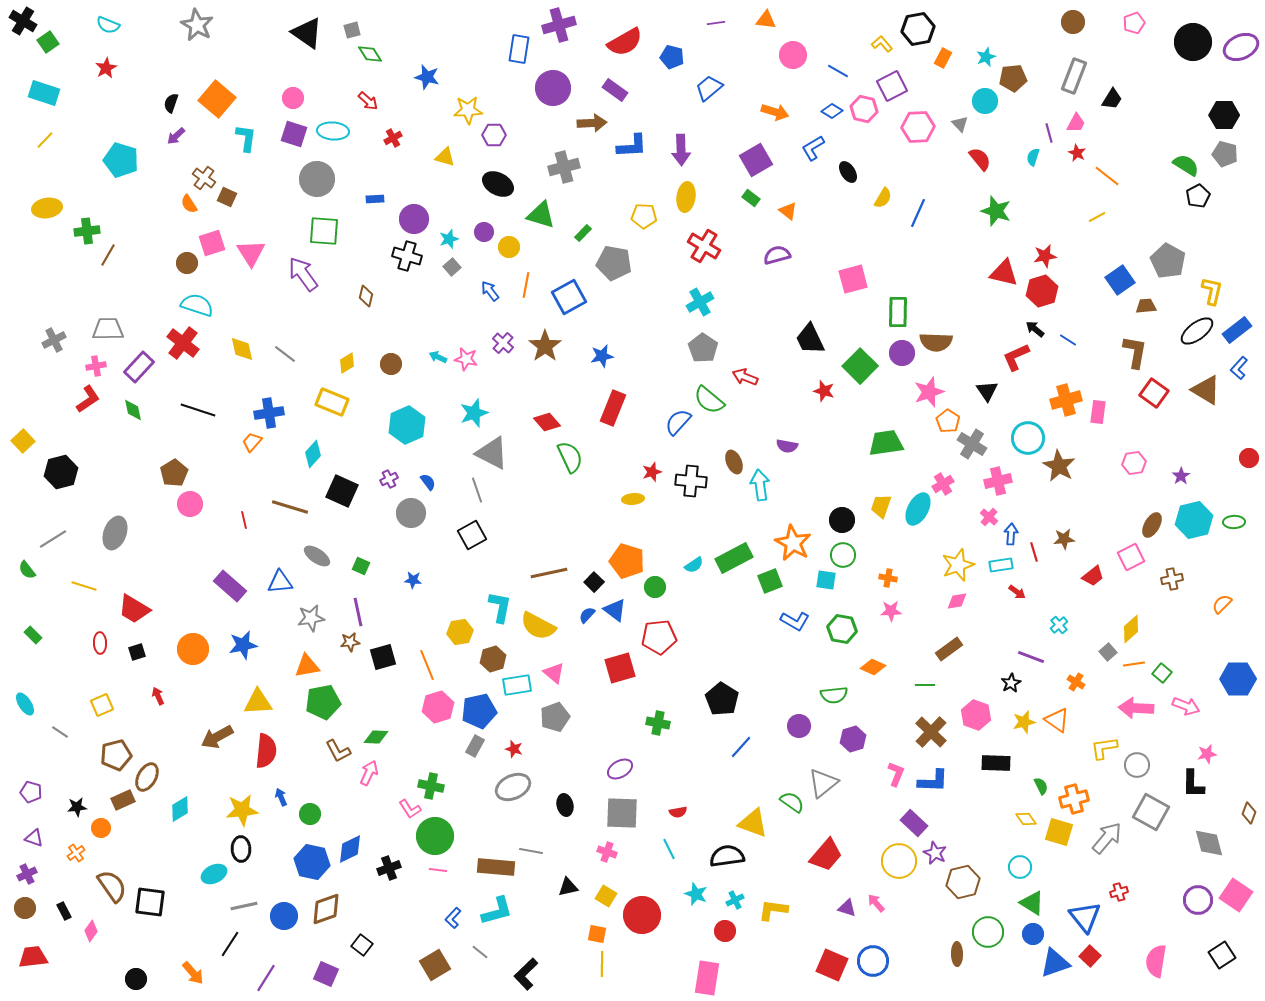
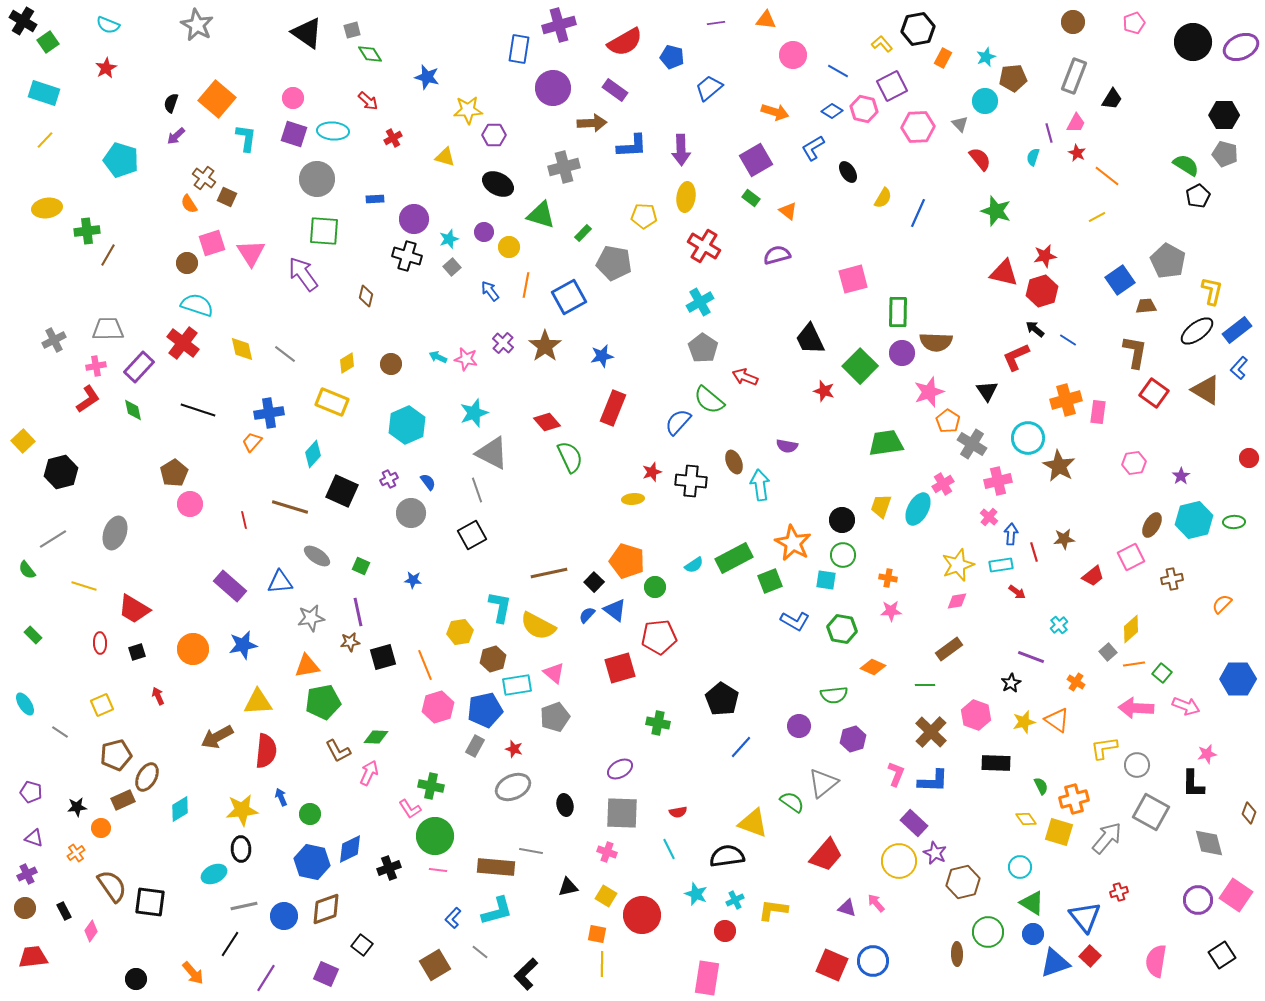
orange line at (427, 665): moved 2 px left
blue pentagon at (479, 711): moved 6 px right, 1 px up
